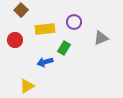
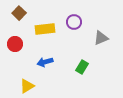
brown square: moved 2 px left, 3 px down
red circle: moved 4 px down
green rectangle: moved 18 px right, 19 px down
